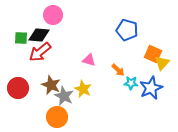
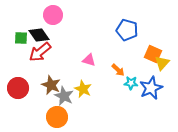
black diamond: rotated 50 degrees clockwise
